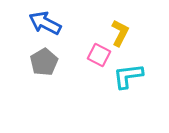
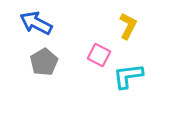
blue arrow: moved 9 px left
yellow L-shape: moved 8 px right, 7 px up
